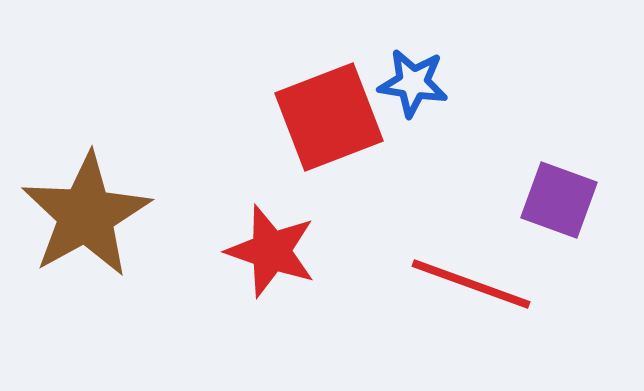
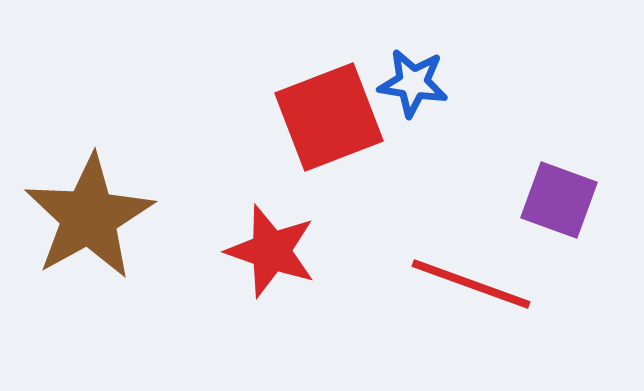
brown star: moved 3 px right, 2 px down
